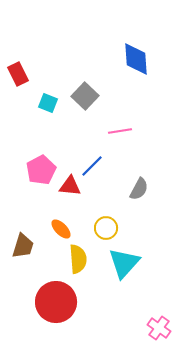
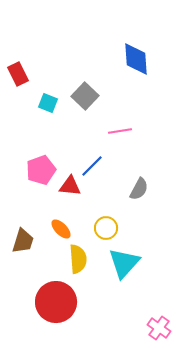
pink pentagon: rotated 8 degrees clockwise
brown trapezoid: moved 5 px up
